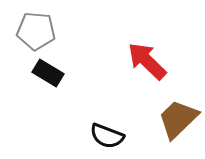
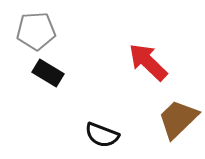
gray pentagon: rotated 9 degrees counterclockwise
red arrow: moved 1 px right, 1 px down
black semicircle: moved 5 px left, 1 px up
